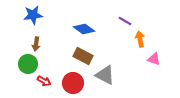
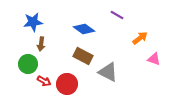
blue star: moved 7 px down
purple line: moved 8 px left, 6 px up
orange arrow: moved 1 px up; rotated 63 degrees clockwise
brown arrow: moved 5 px right
gray triangle: moved 3 px right, 3 px up
red circle: moved 6 px left, 1 px down
